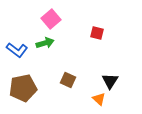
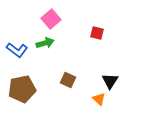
brown pentagon: moved 1 px left, 1 px down
